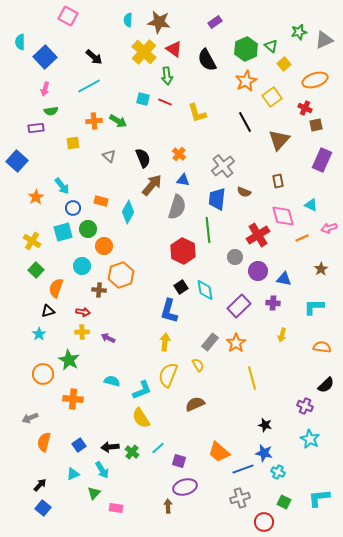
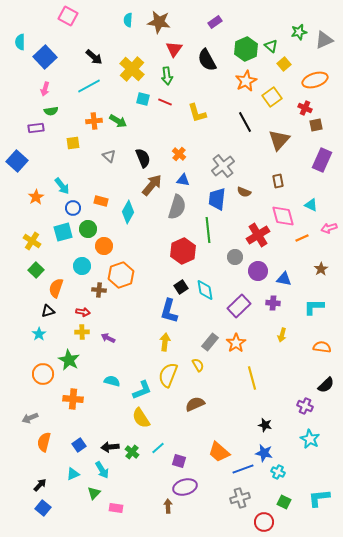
red triangle at (174, 49): rotated 30 degrees clockwise
yellow cross at (144, 52): moved 12 px left, 17 px down
red hexagon at (183, 251): rotated 10 degrees clockwise
